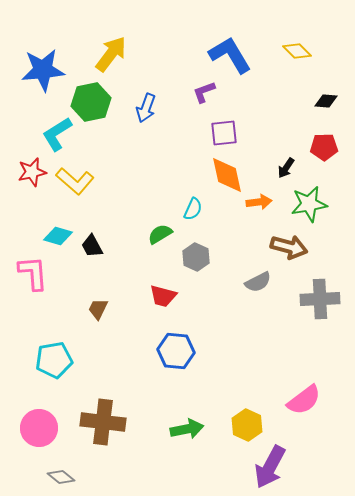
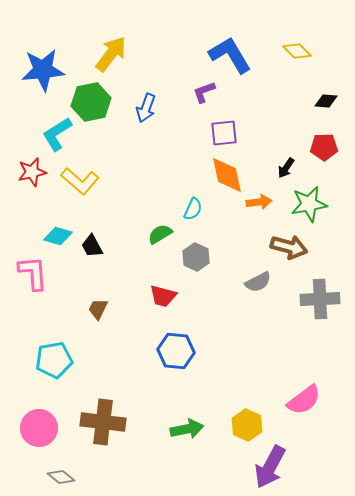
yellow L-shape: moved 5 px right
